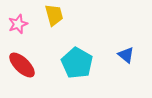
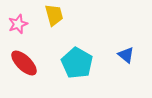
red ellipse: moved 2 px right, 2 px up
